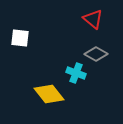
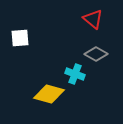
white square: rotated 12 degrees counterclockwise
cyan cross: moved 1 px left, 1 px down
yellow diamond: rotated 36 degrees counterclockwise
